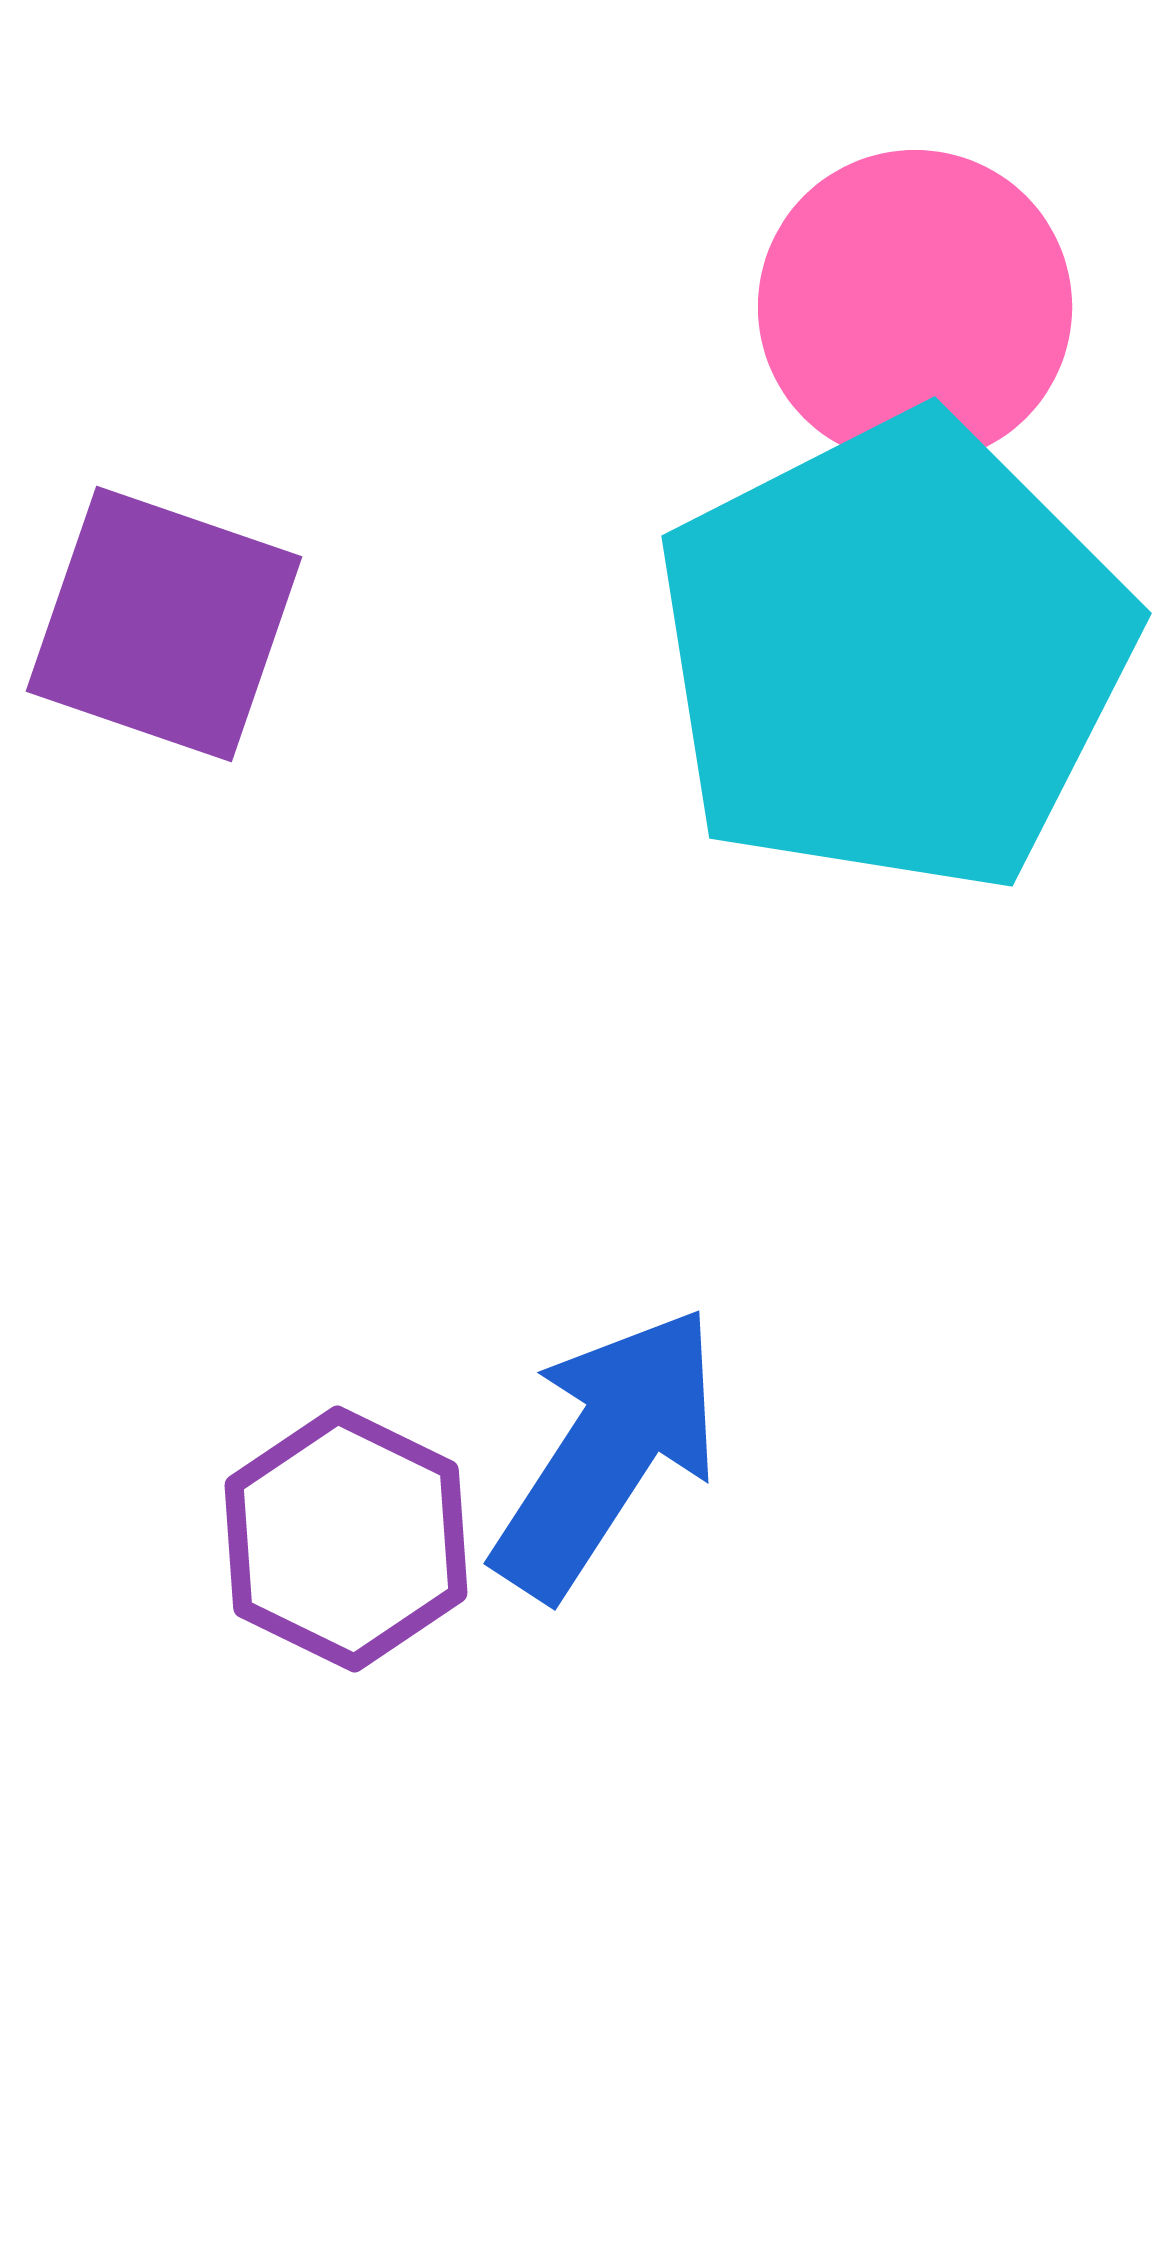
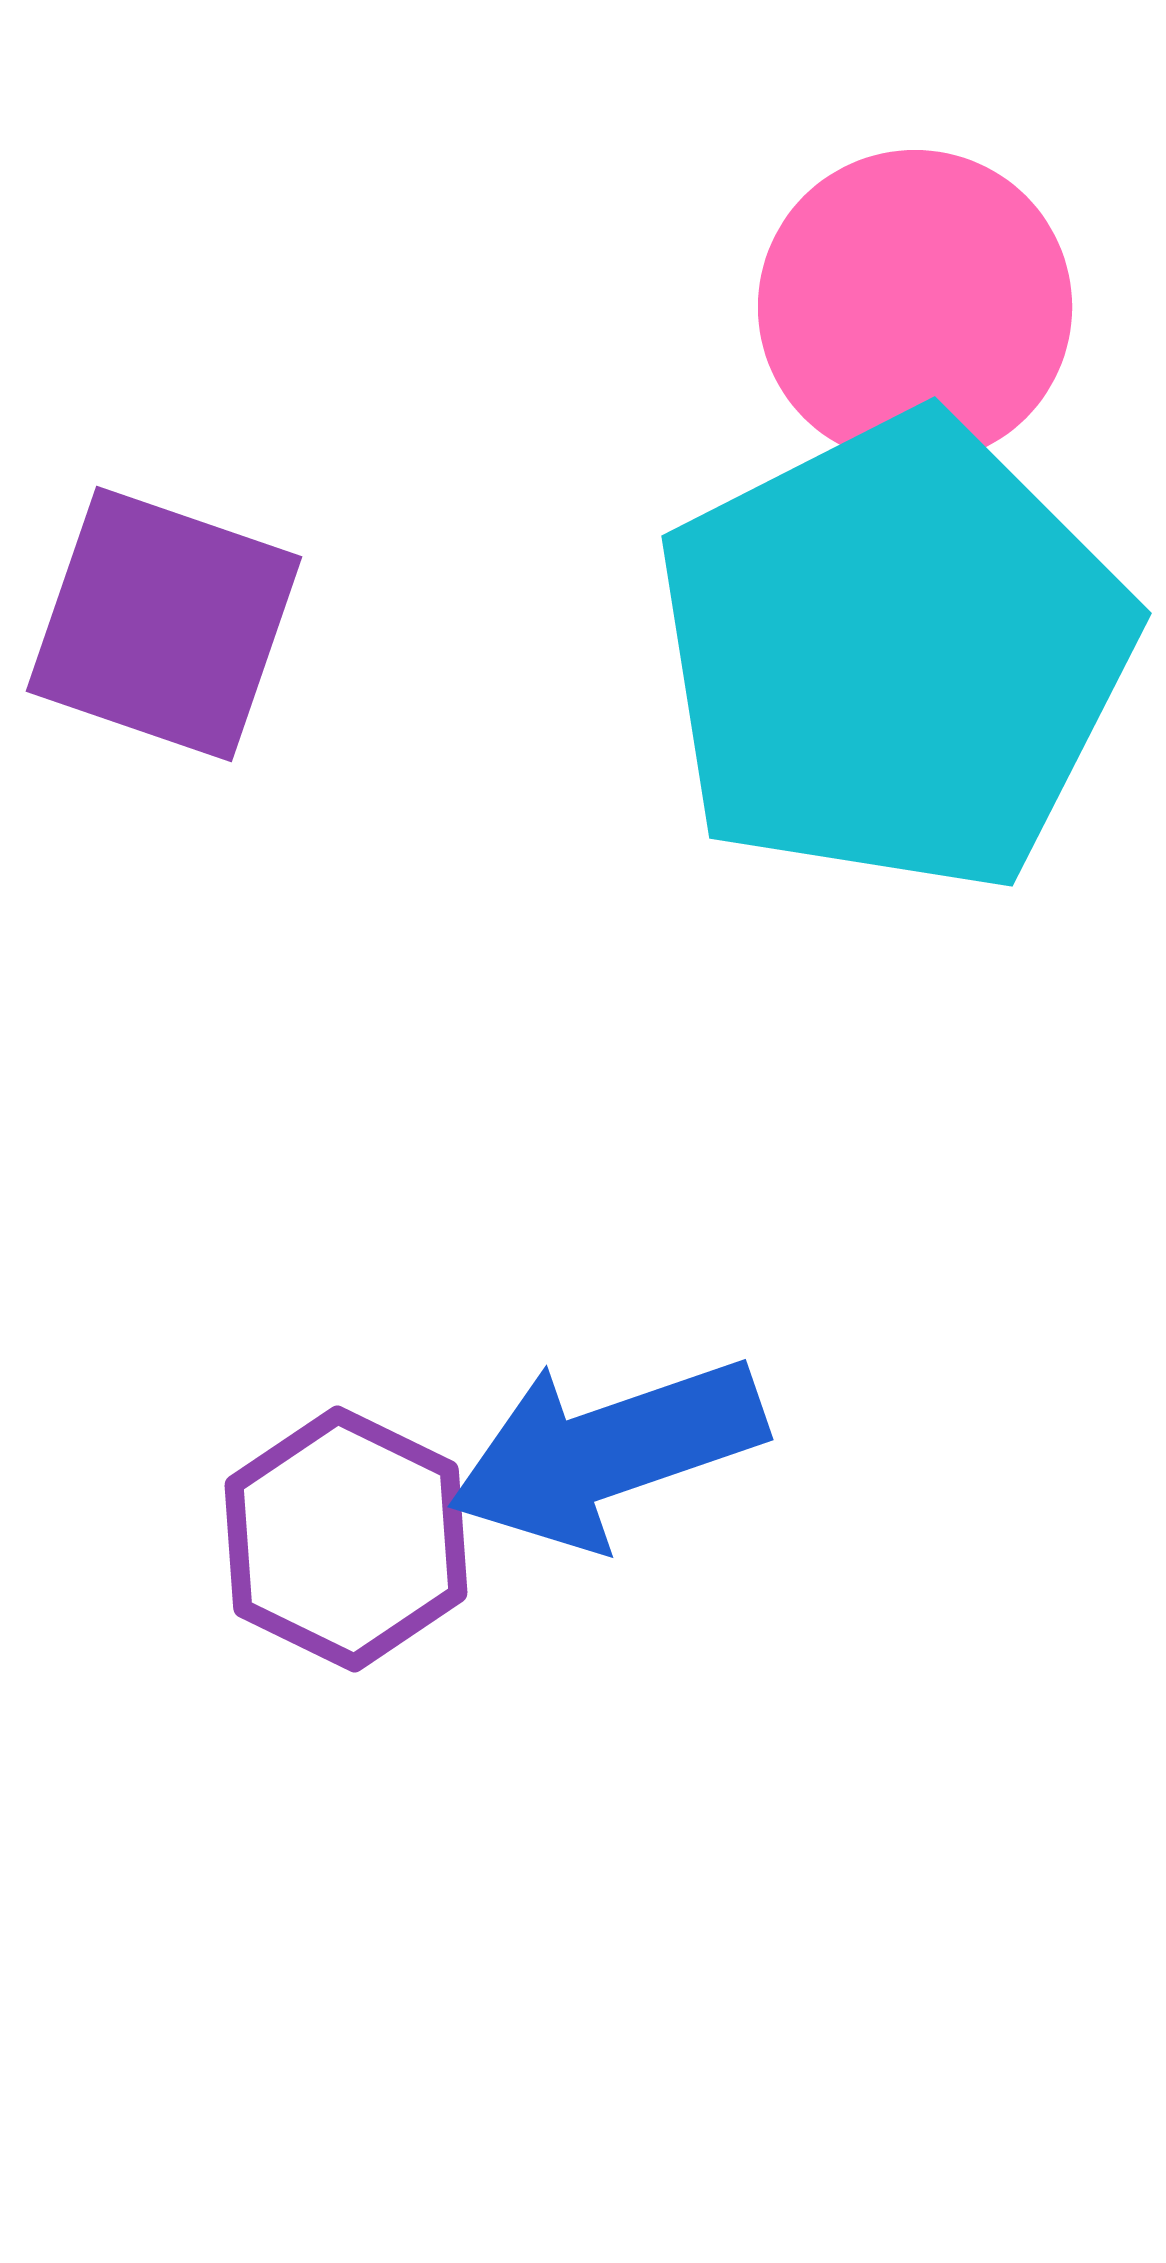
blue arrow: rotated 142 degrees counterclockwise
